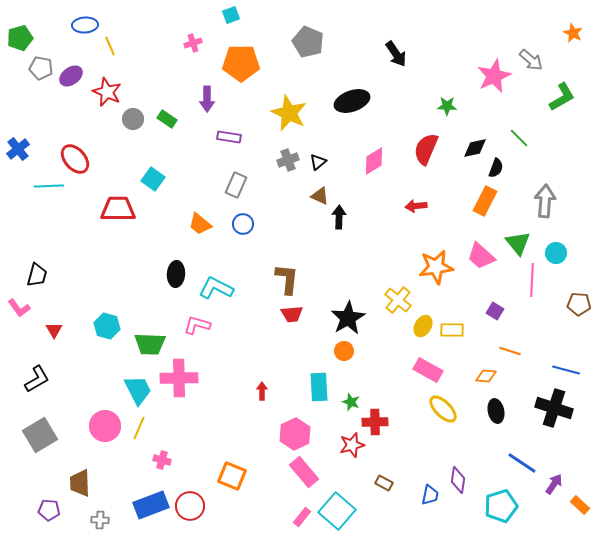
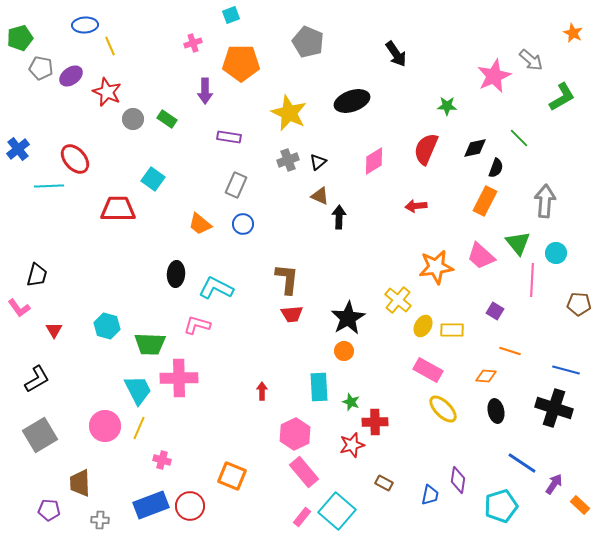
purple arrow at (207, 99): moved 2 px left, 8 px up
